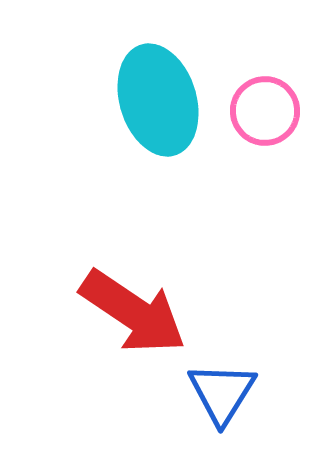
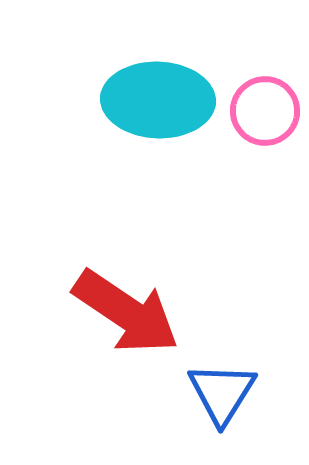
cyan ellipse: rotated 71 degrees counterclockwise
red arrow: moved 7 px left
